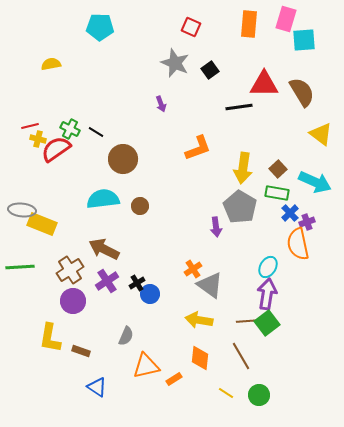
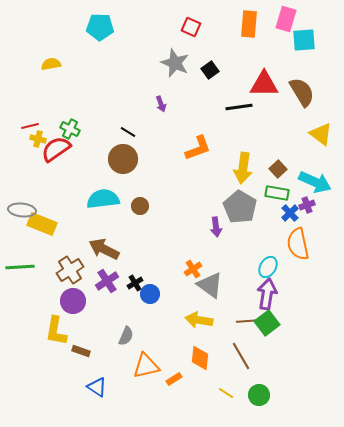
black line at (96, 132): moved 32 px right
purple cross at (307, 222): moved 17 px up
black cross at (137, 283): moved 2 px left
yellow L-shape at (50, 338): moved 6 px right, 7 px up
